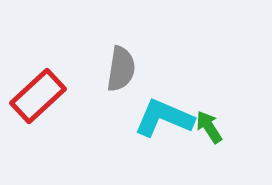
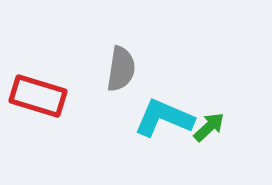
red rectangle: rotated 60 degrees clockwise
green arrow: rotated 80 degrees clockwise
